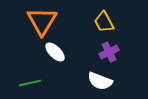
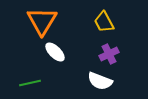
purple cross: moved 2 px down
